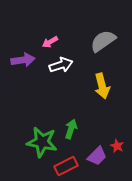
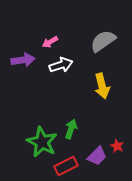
green star: rotated 16 degrees clockwise
